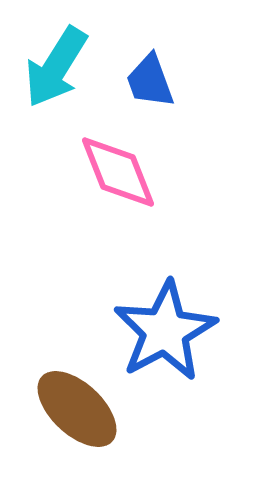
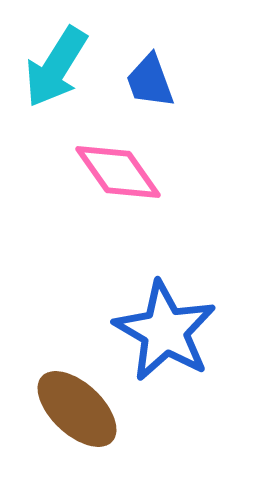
pink diamond: rotated 14 degrees counterclockwise
blue star: rotated 14 degrees counterclockwise
